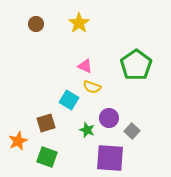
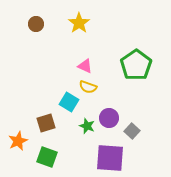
yellow semicircle: moved 4 px left
cyan square: moved 2 px down
green star: moved 4 px up
